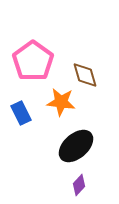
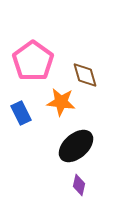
purple diamond: rotated 30 degrees counterclockwise
